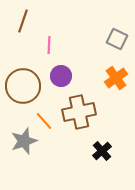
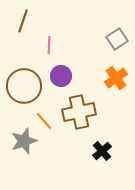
gray square: rotated 30 degrees clockwise
brown circle: moved 1 px right
